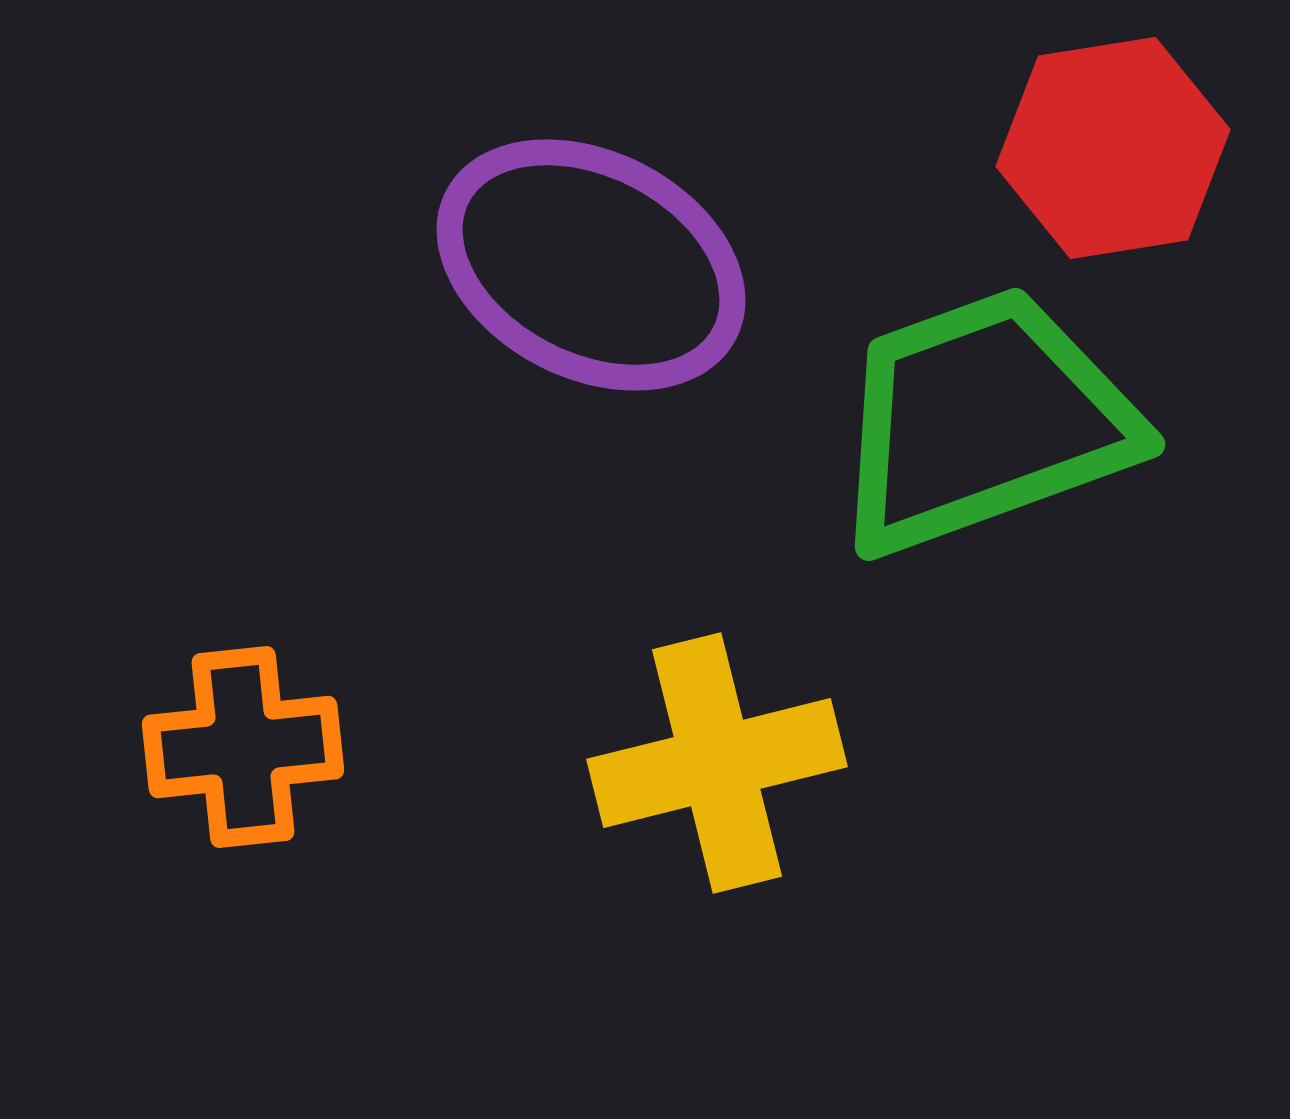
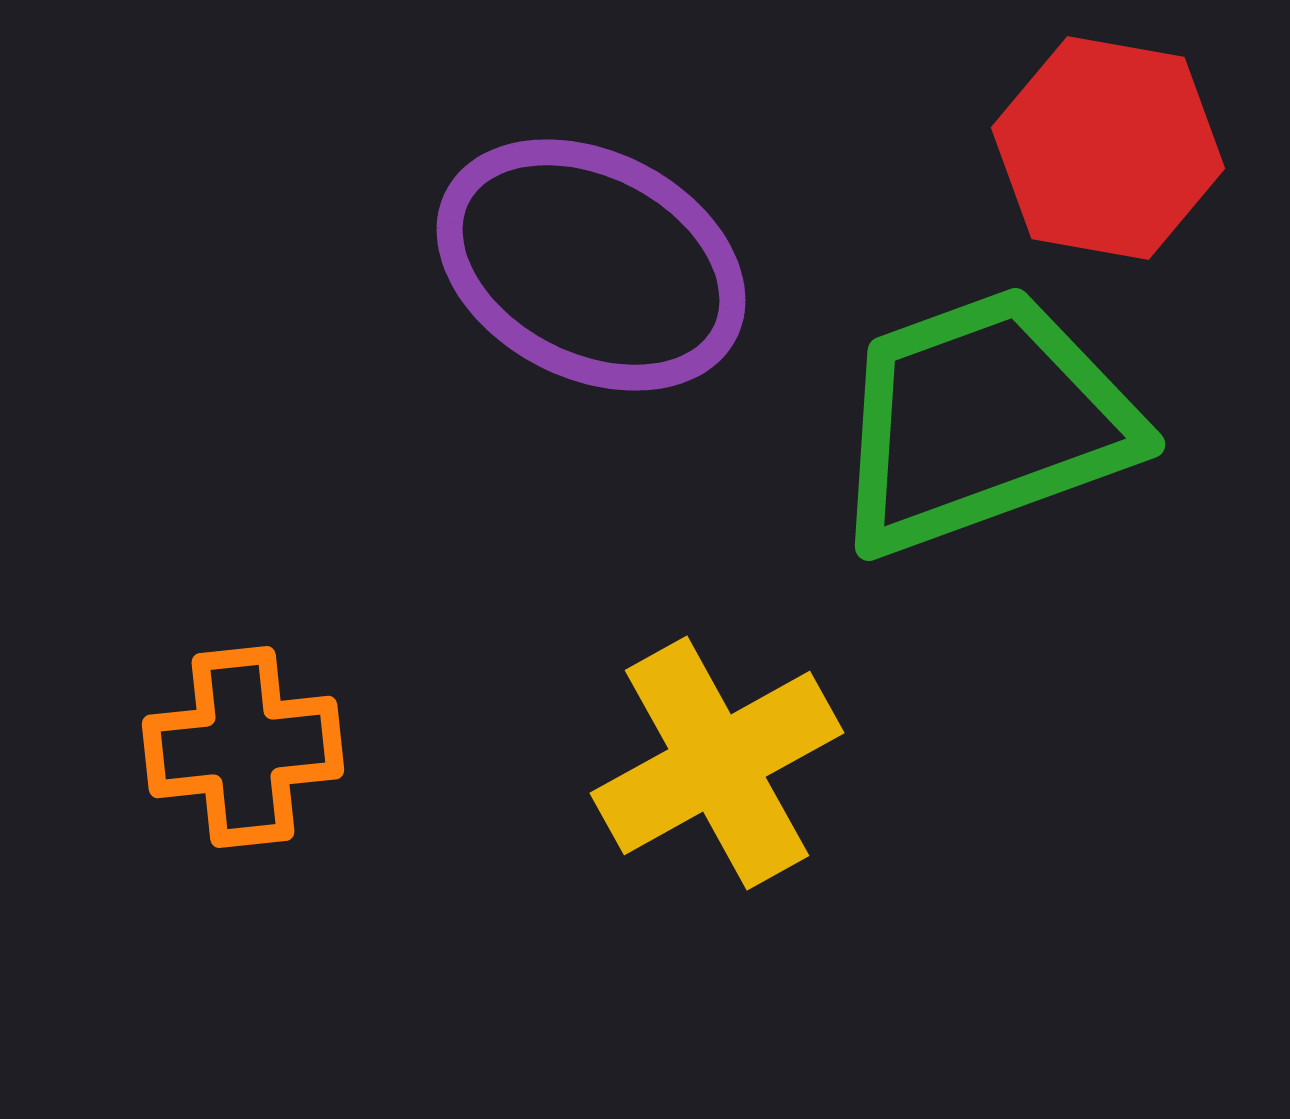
red hexagon: moved 5 px left; rotated 19 degrees clockwise
yellow cross: rotated 15 degrees counterclockwise
